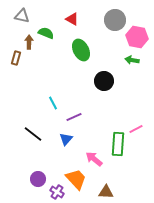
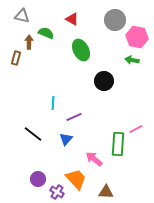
cyan line: rotated 32 degrees clockwise
